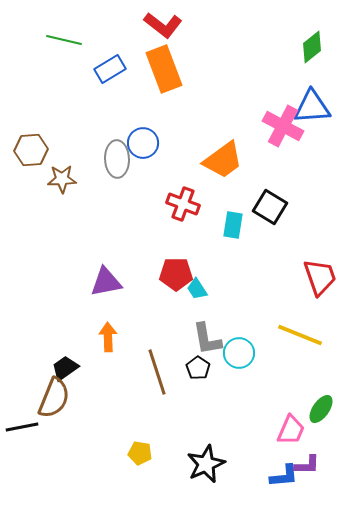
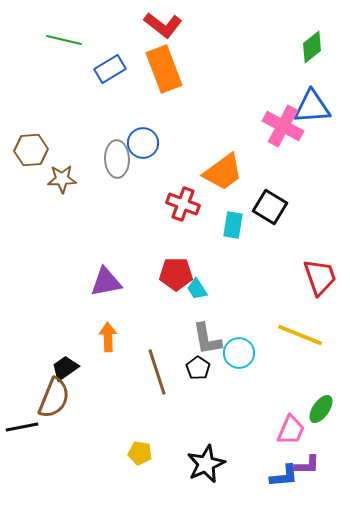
orange trapezoid: moved 12 px down
